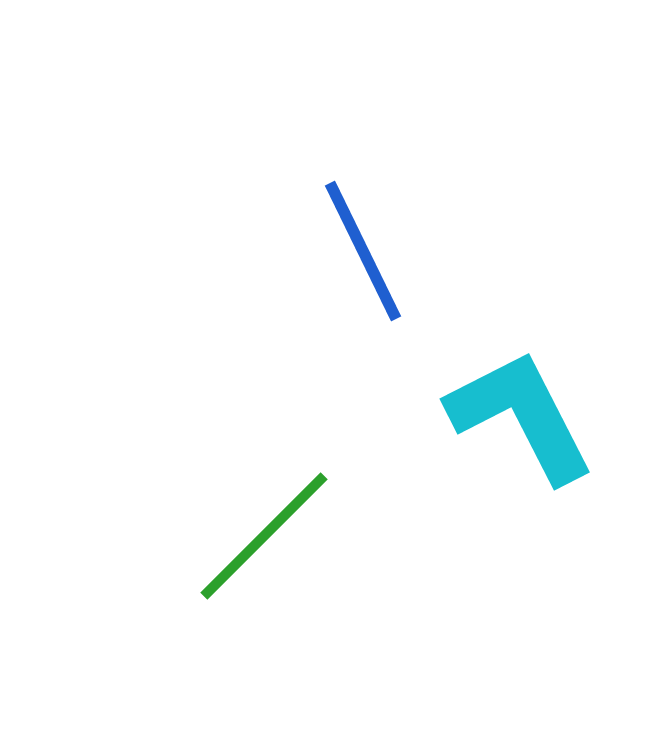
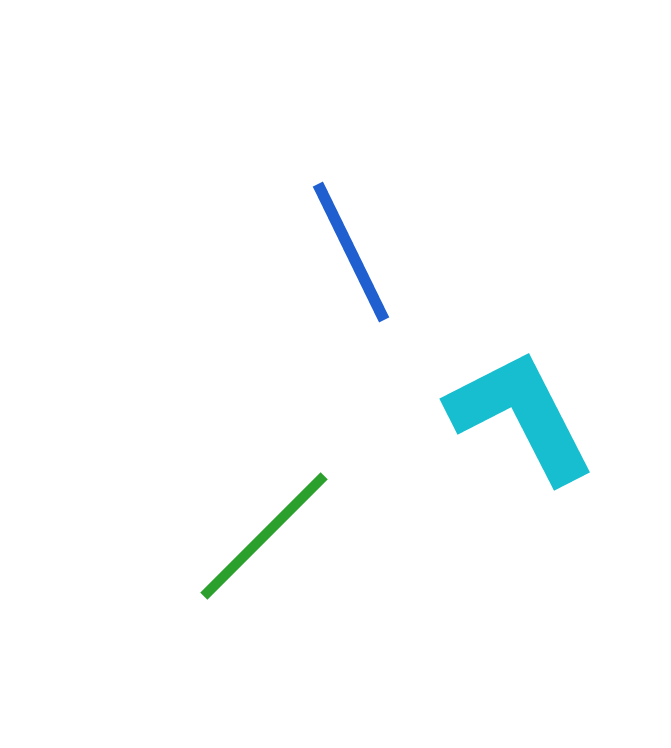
blue line: moved 12 px left, 1 px down
